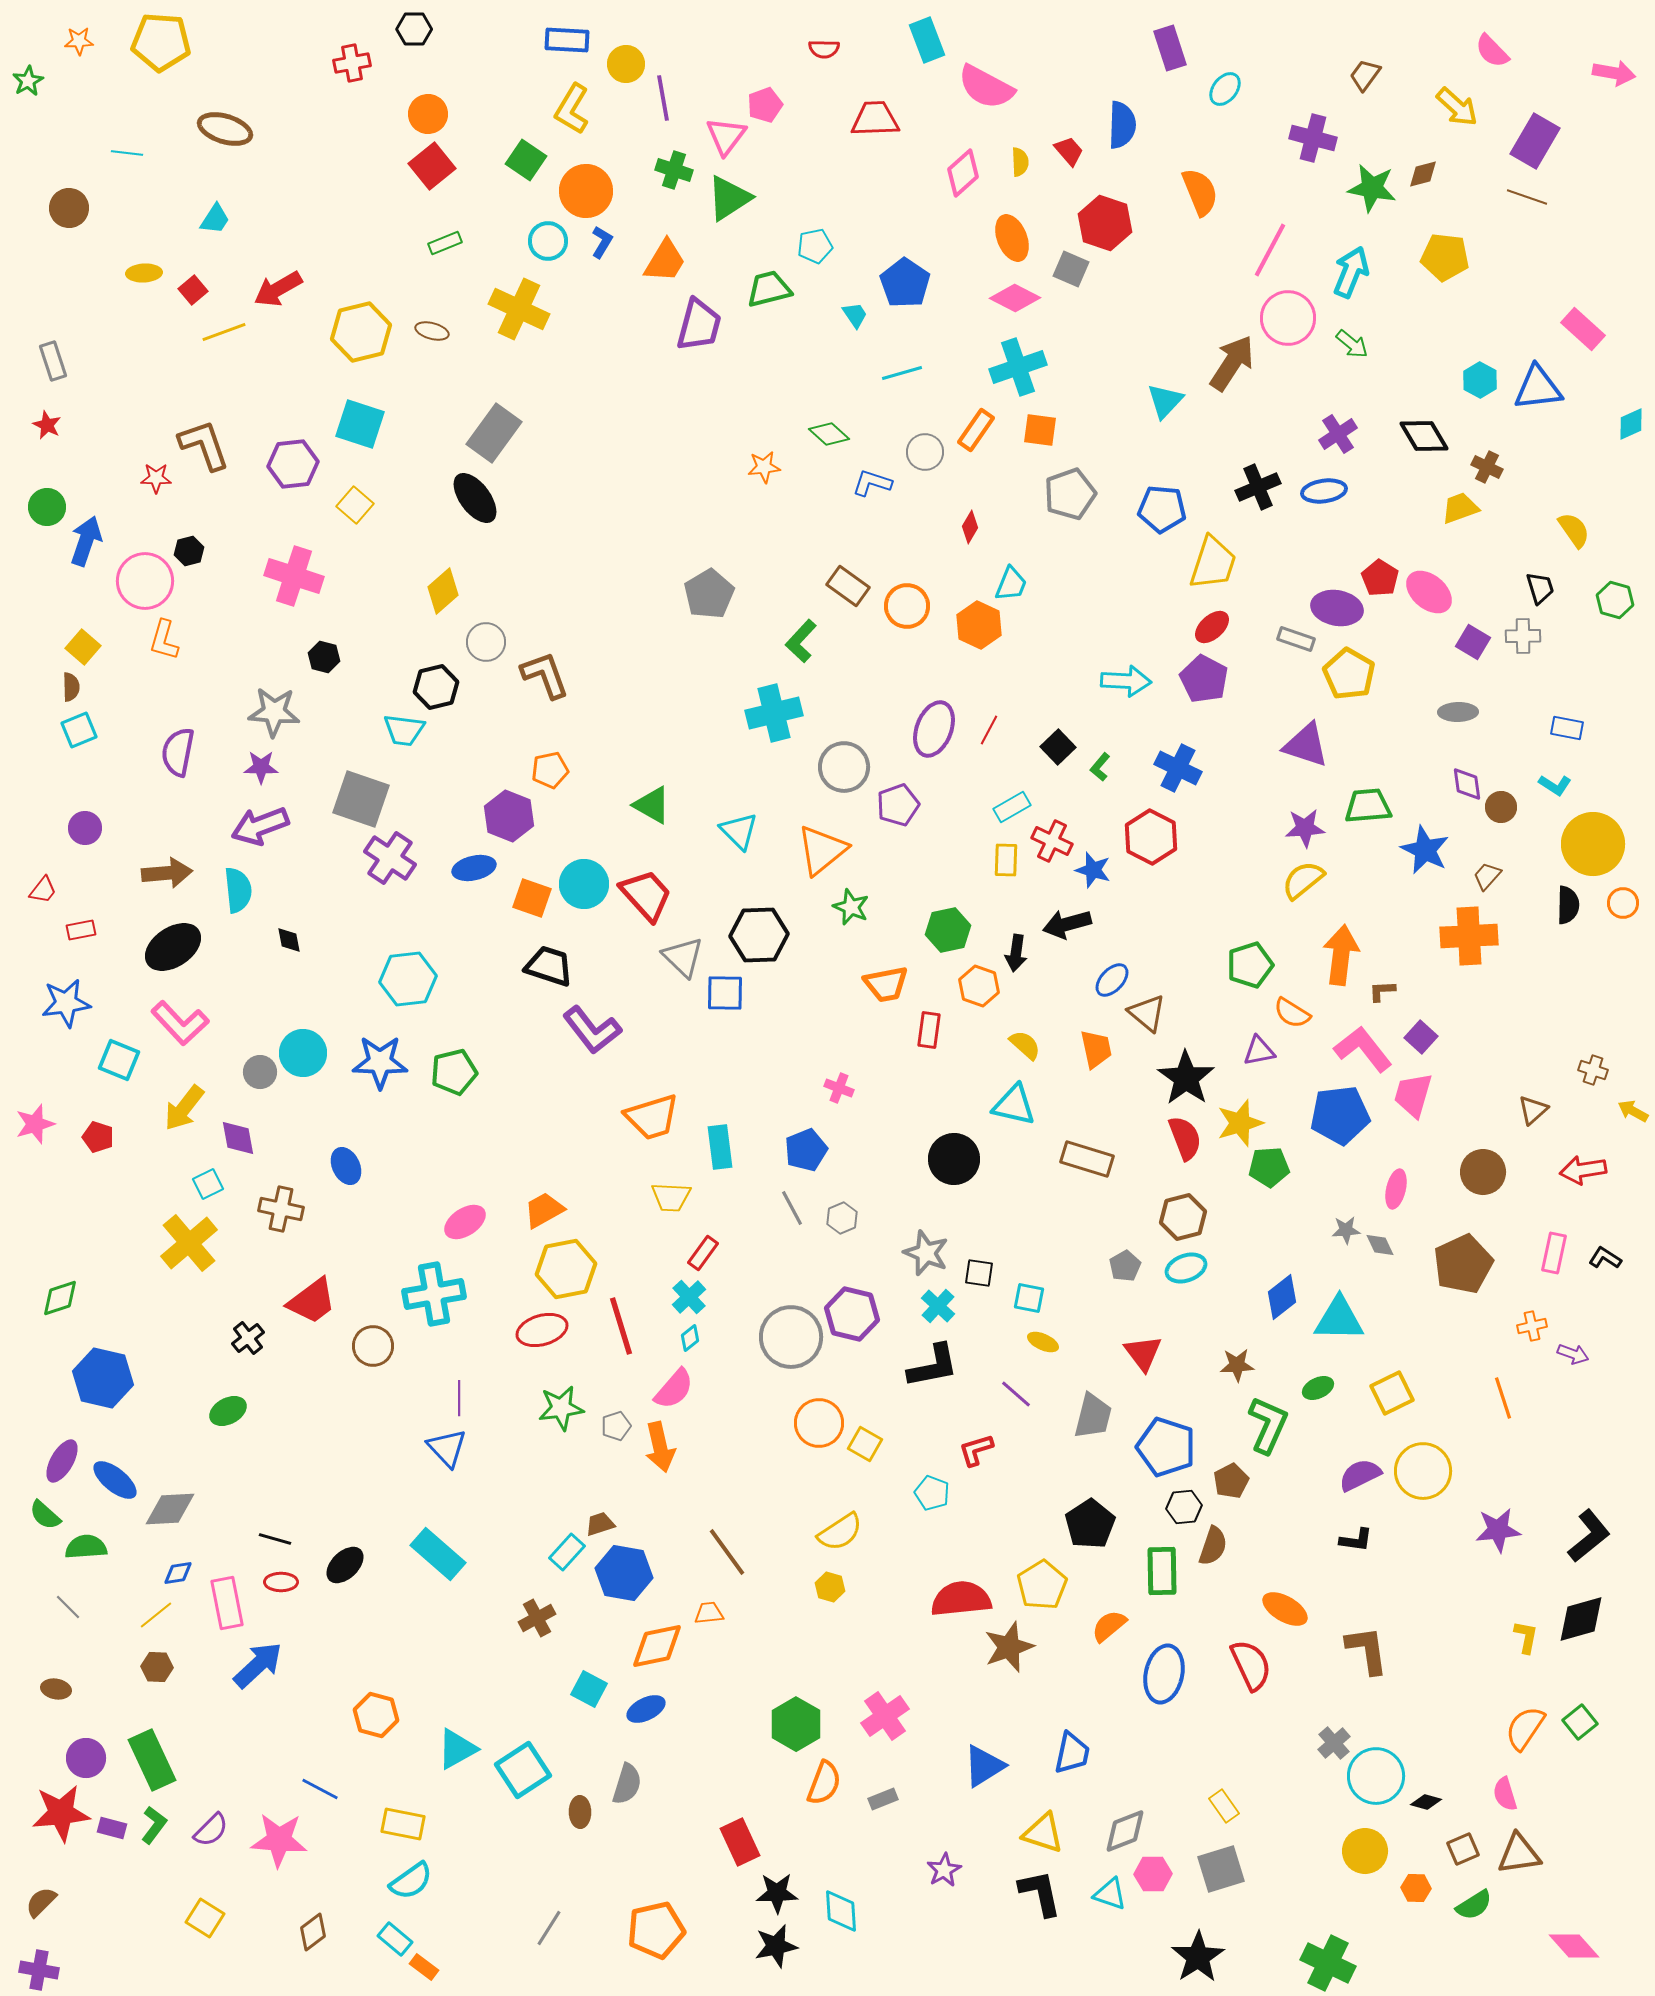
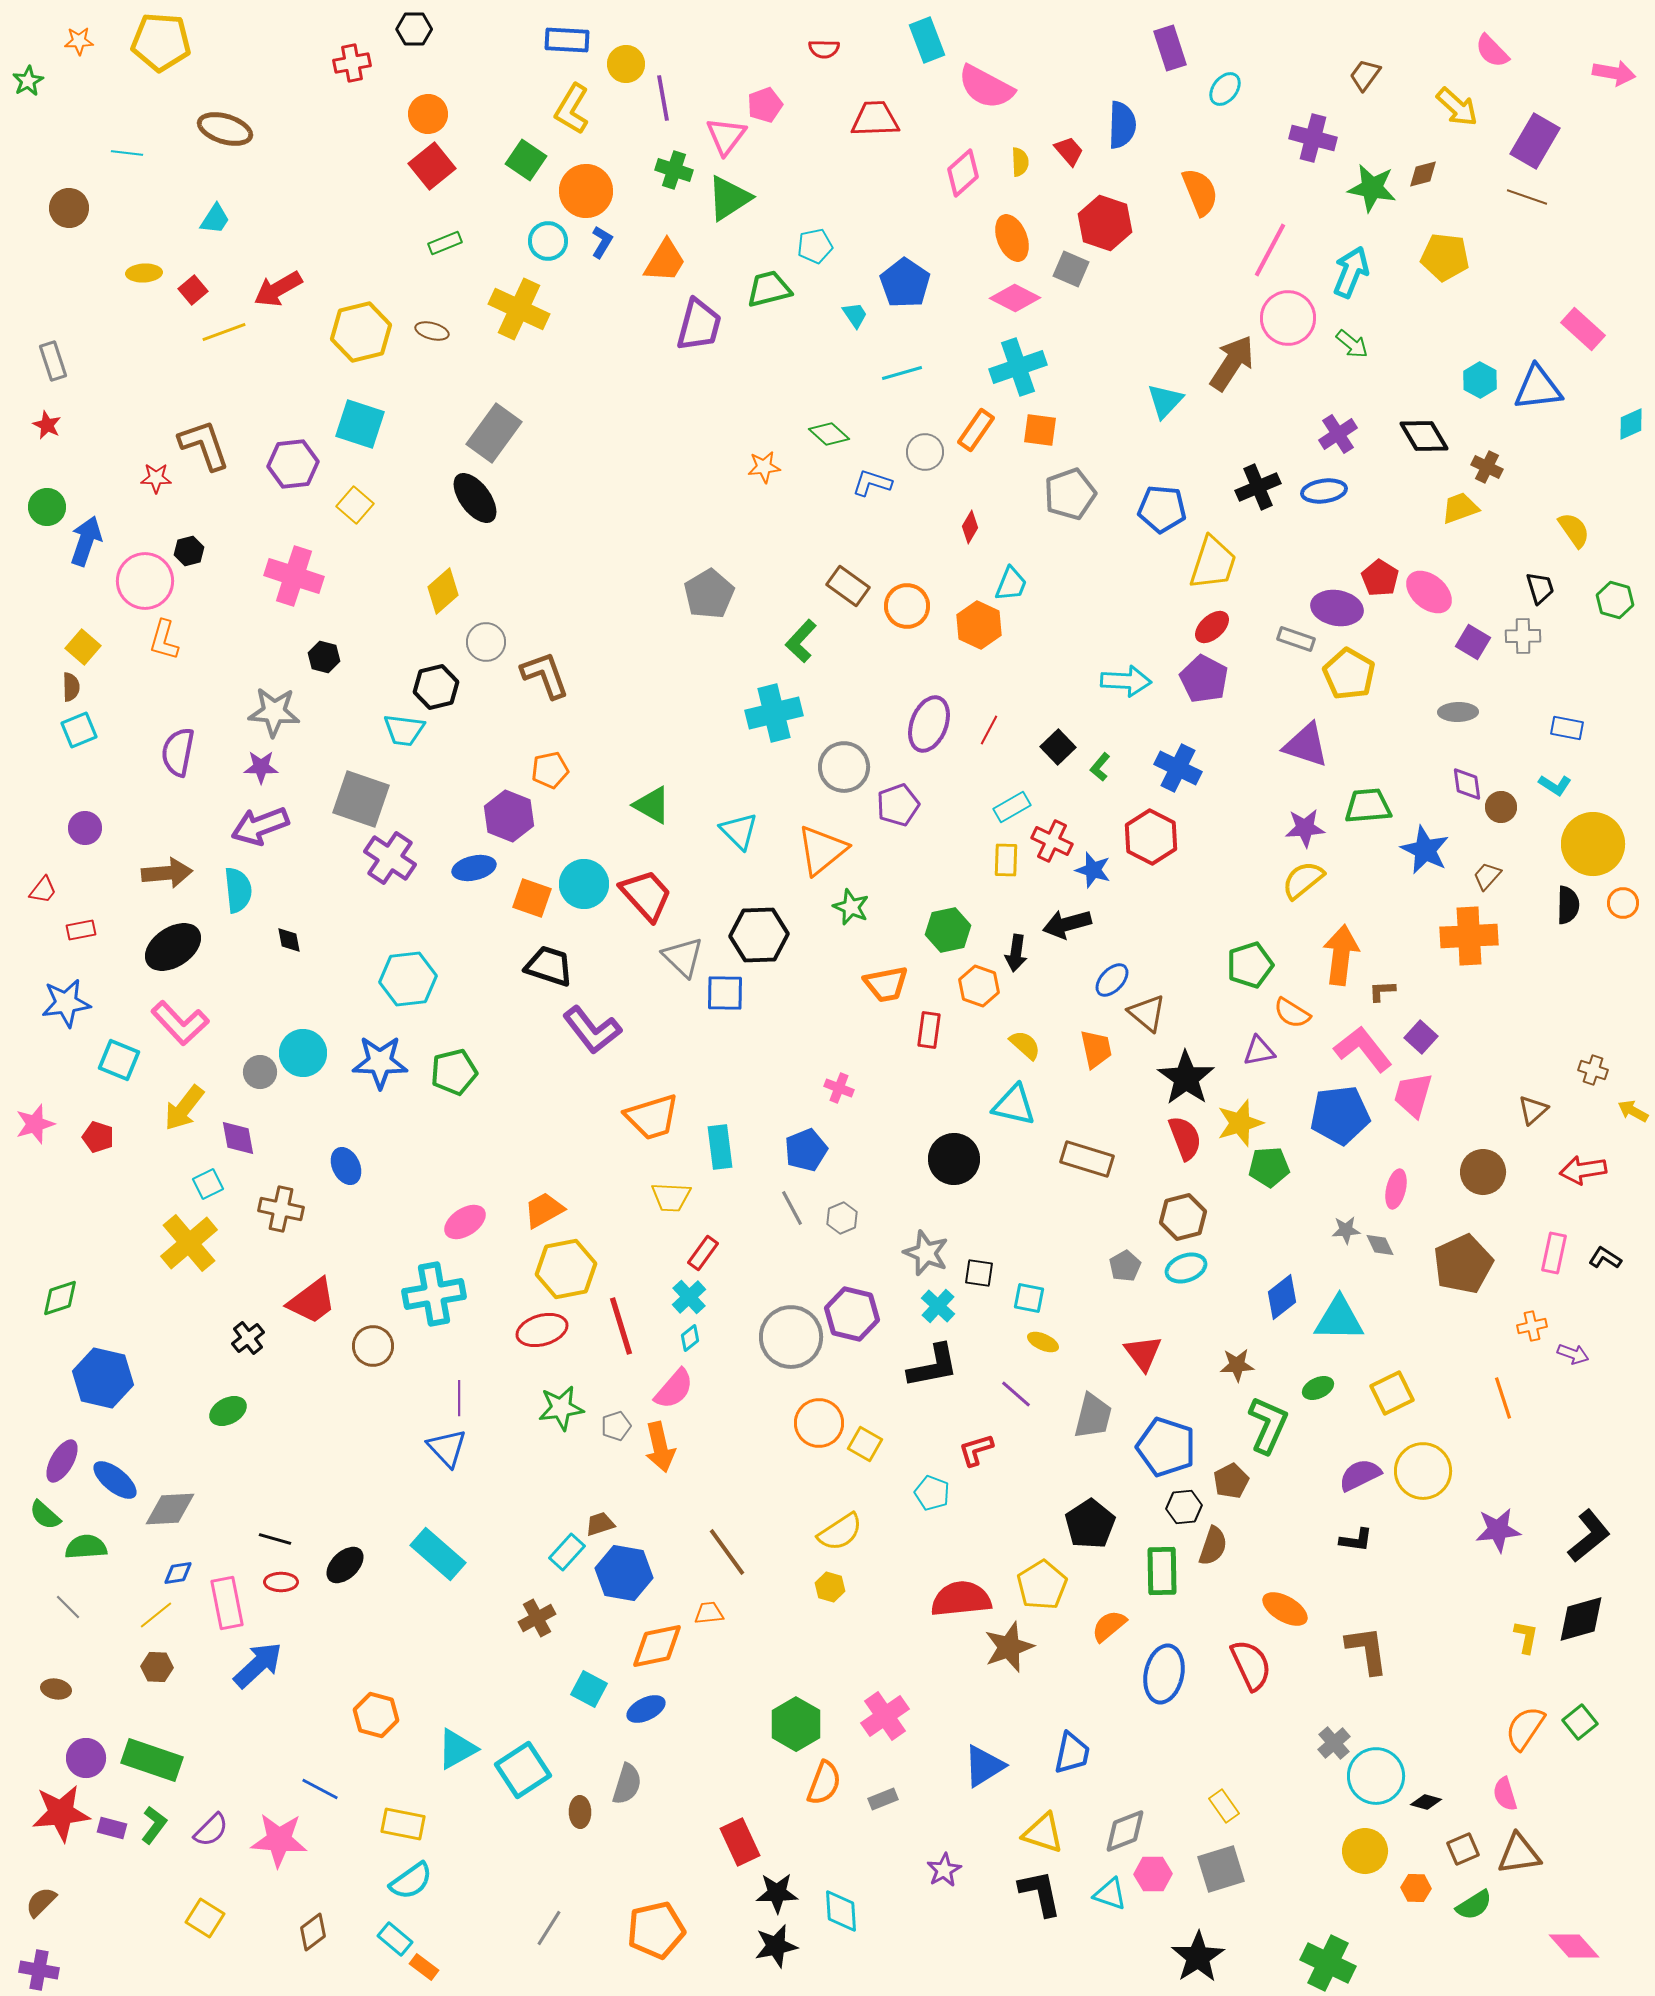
purple ellipse at (934, 729): moved 5 px left, 5 px up
green rectangle at (152, 1760): rotated 46 degrees counterclockwise
